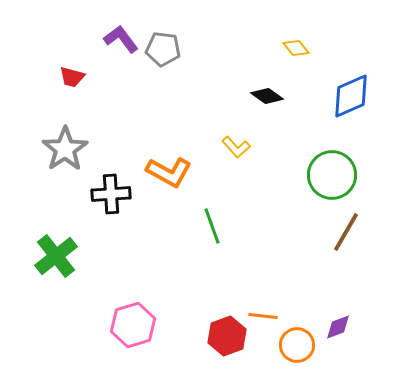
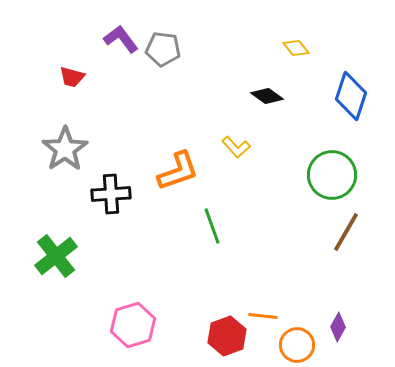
blue diamond: rotated 48 degrees counterclockwise
orange L-shape: moved 9 px right, 1 px up; rotated 48 degrees counterclockwise
purple diamond: rotated 40 degrees counterclockwise
